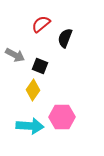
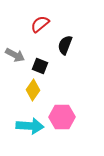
red semicircle: moved 1 px left
black semicircle: moved 7 px down
